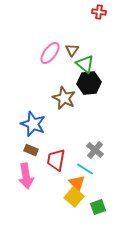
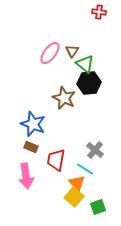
brown triangle: moved 1 px down
brown rectangle: moved 3 px up
